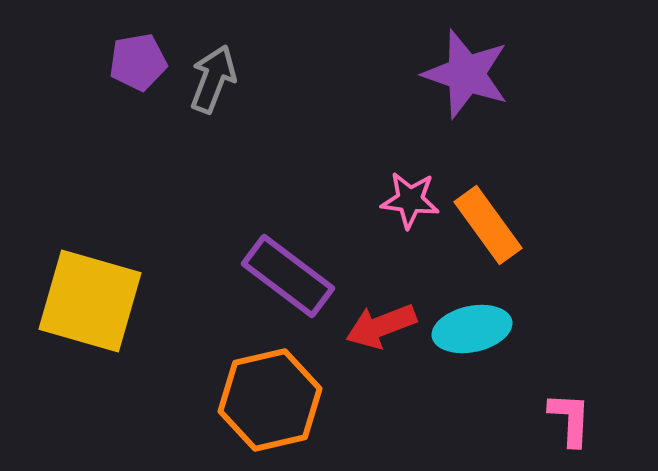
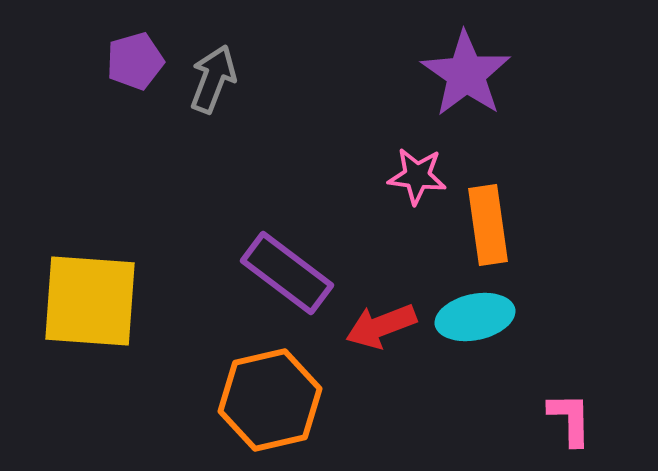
purple pentagon: moved 3 px left, 1 px up; rotated 6 degrees counterclockwise
purple star: rotated 16 degrees clockwise
pink star: moved 7 px right, 24 px up
orange rectangle: rotated 28 degrees clockwise
purple rectangle: moved 1 px left, 3 px up
yellow square: rotated 12 degrees counterclockwise
cyan ellipse: moved 3 px right, 12 px up
pink L-shape: rotated 4 degrees counterclockwise
